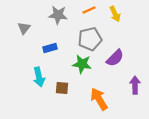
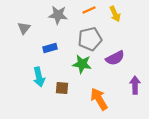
purple semicircle: rotated 18 degrees clockwise
